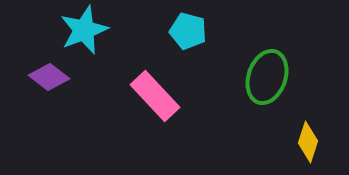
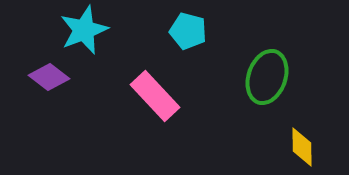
yellow diamond: moved 6 px left, 5 px down; rotated 18 degrees counterclockwise
